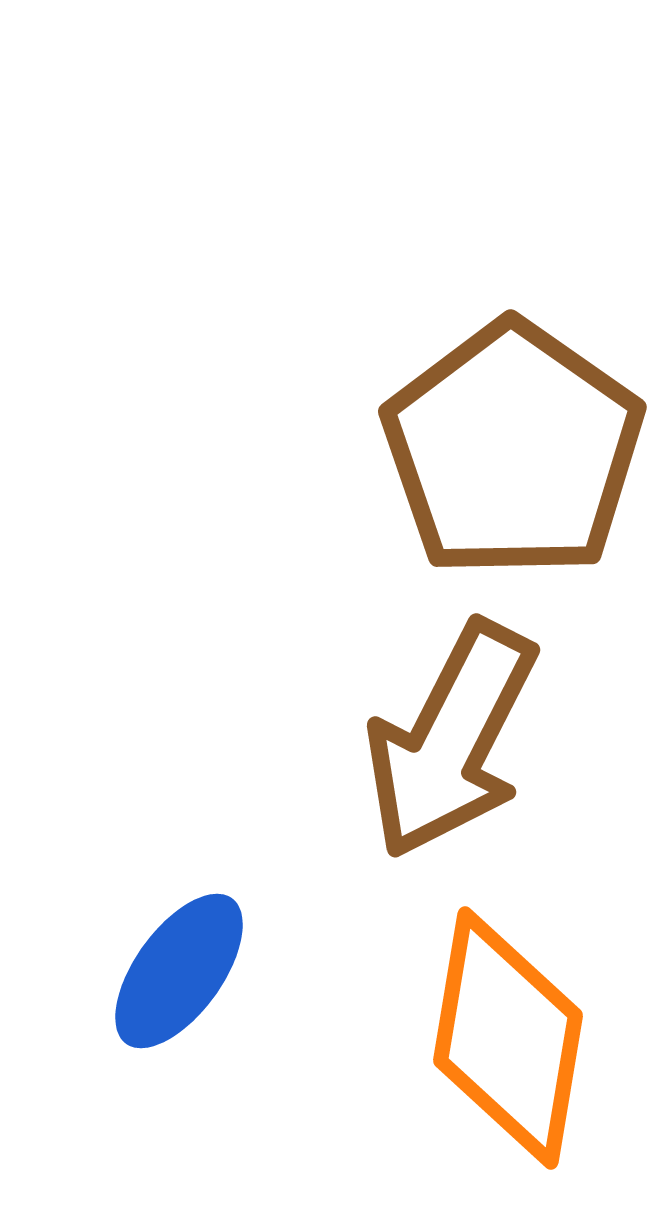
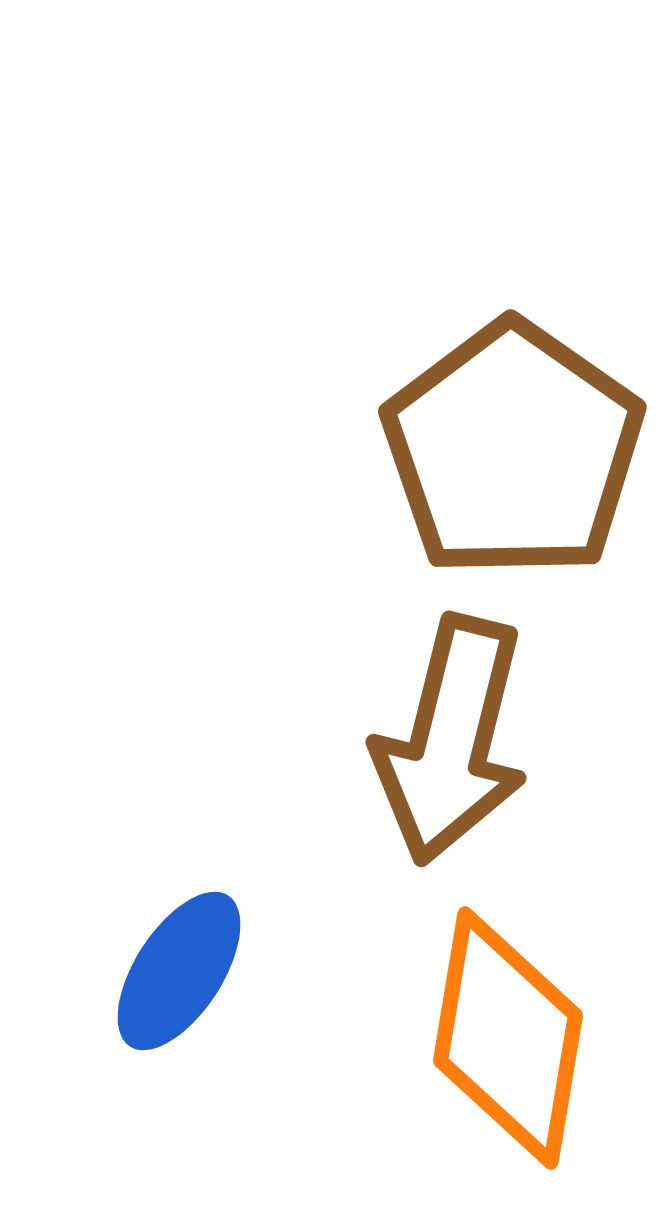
brown arrow: rotated 13 degrees counterclockwise
blue ellipse: rotated 3 degrees counterclockwise
